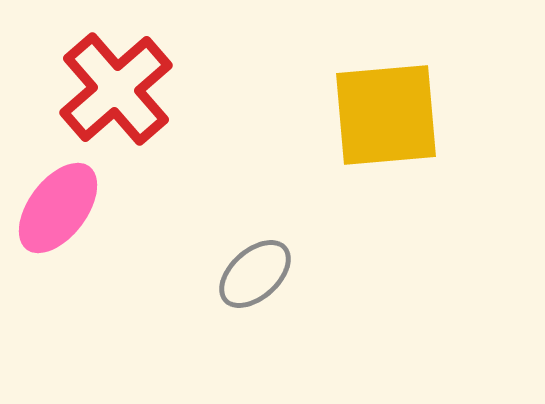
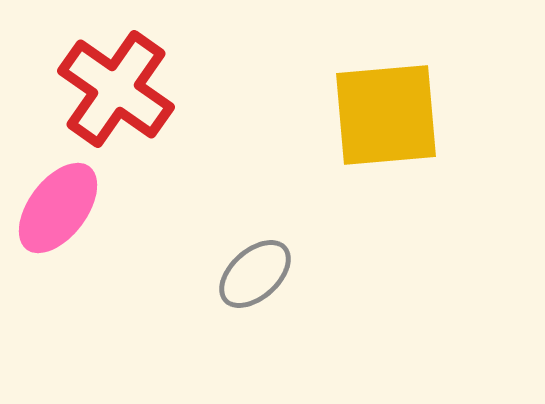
red cross: rotated 14 degrees counterclockwise
